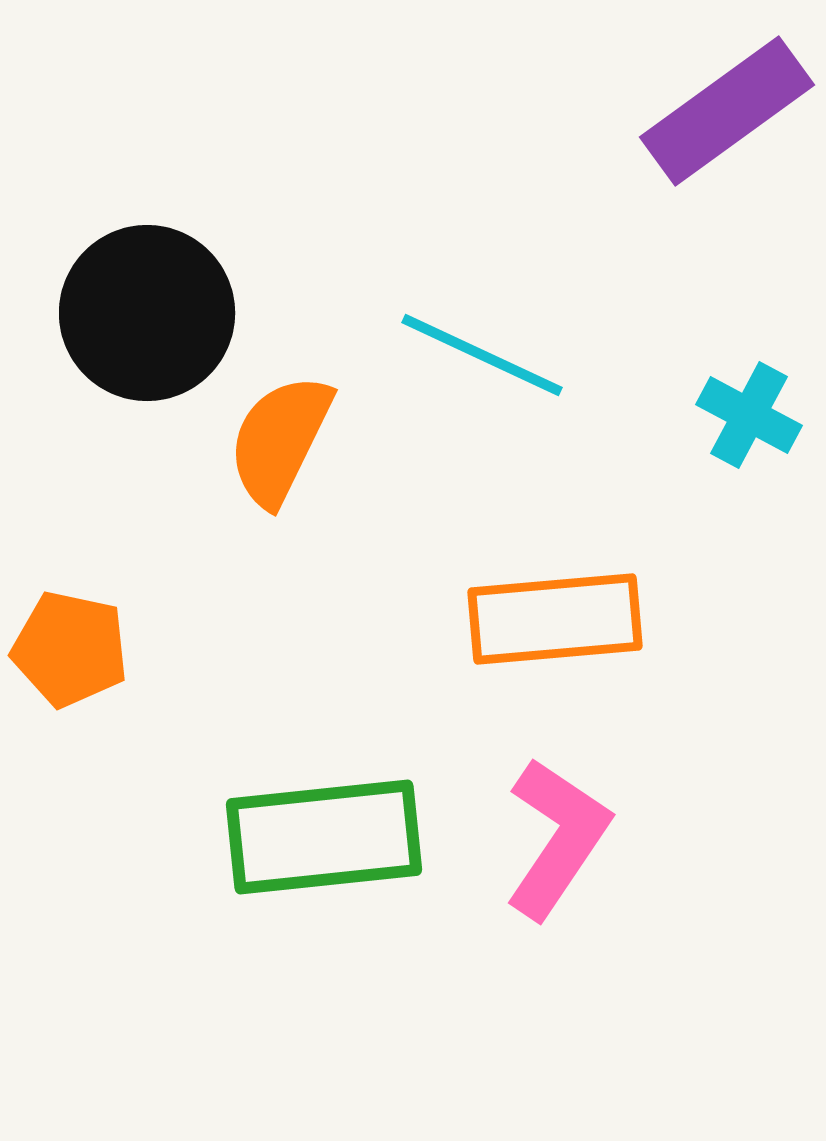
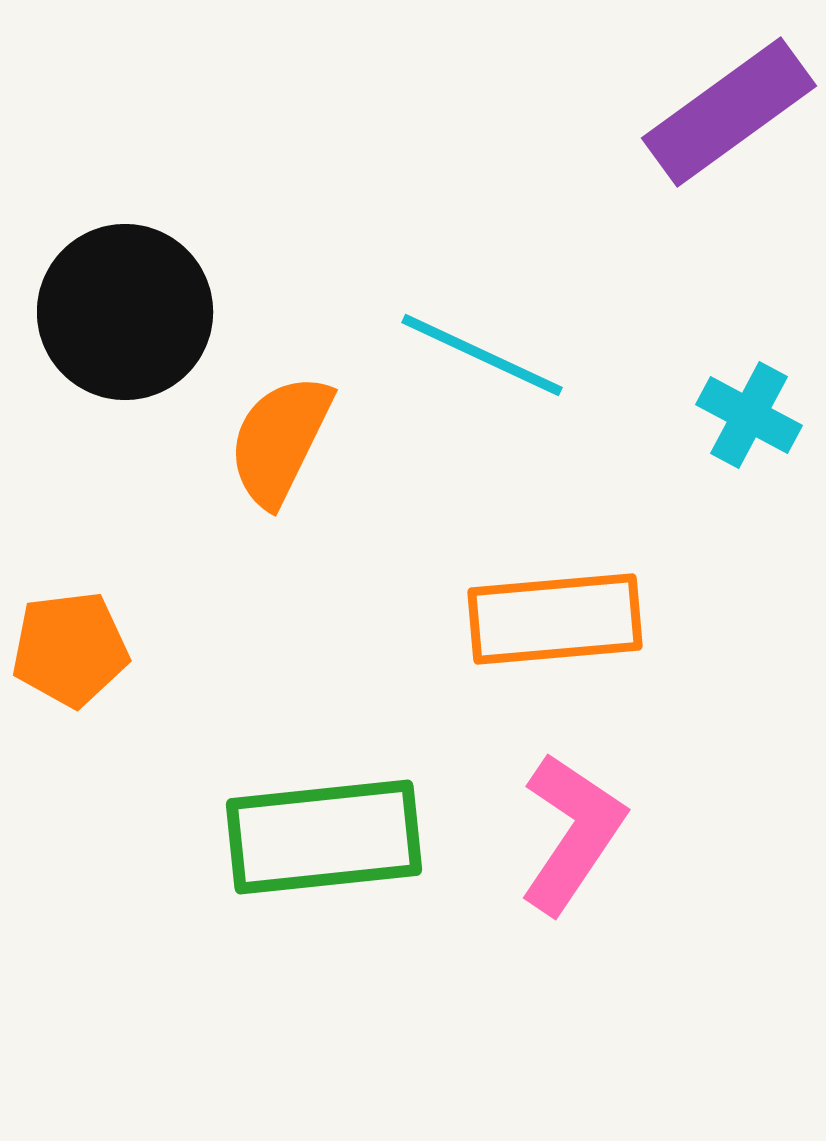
purple rectangle: moved 2 px right, 1 px down
black circle: moved 22 px left, 1 px up
orange pentagon: rotated 19 degrees counterclockwise
pink L-shape: moved 15 px right, 5 px up
